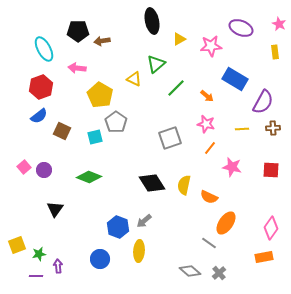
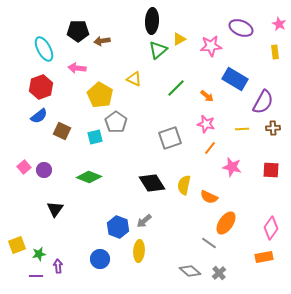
black ellipse at (152, 21): rotated 15 degrees clockwise
green triangle at (156, 64): moved 2 px right, 14 px up
